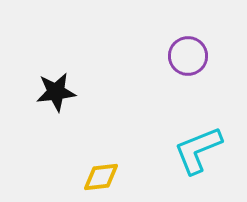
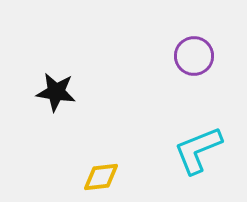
purple circle: moved 6 px right
black star: rotated 15 degrees clockwise
